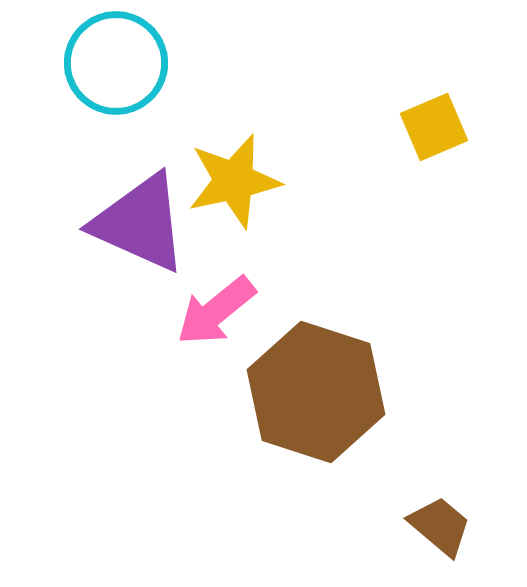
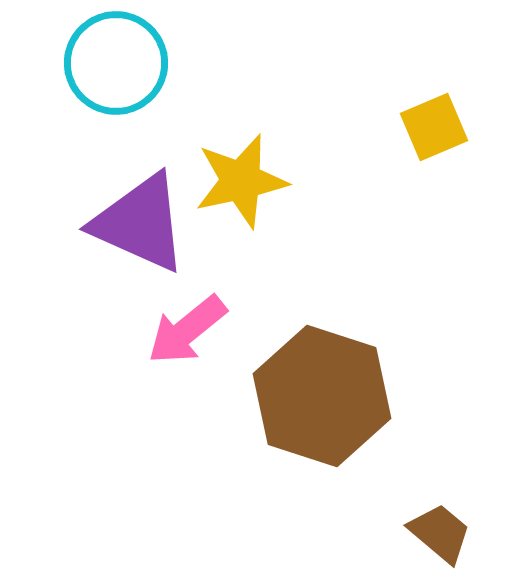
yellow star: moved 7 px right
pink arrow: moved 29 px left, 19 px down
brown hexagon: moved 6 px right, 4 px down
brown trapezoid: moved 7 px down
